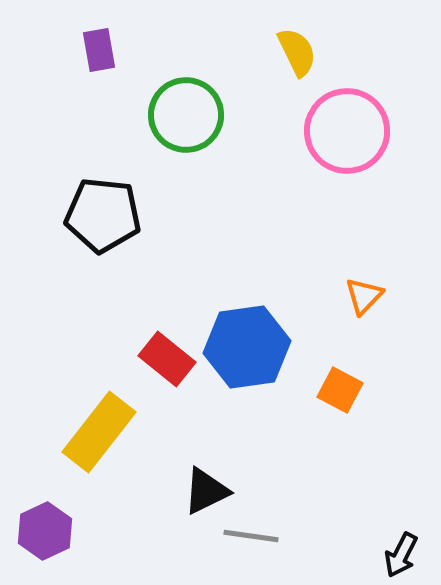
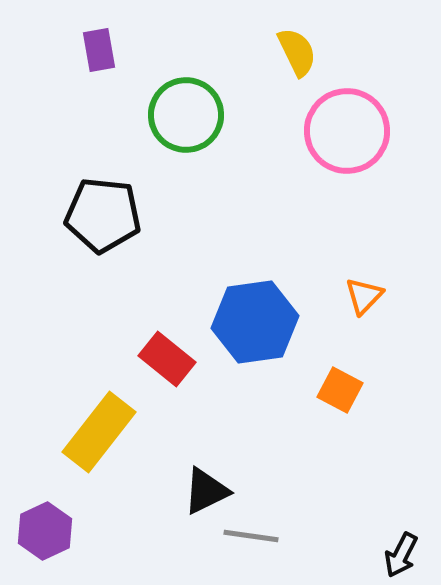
blue hexagon: moved 8 px right, 25 px up
